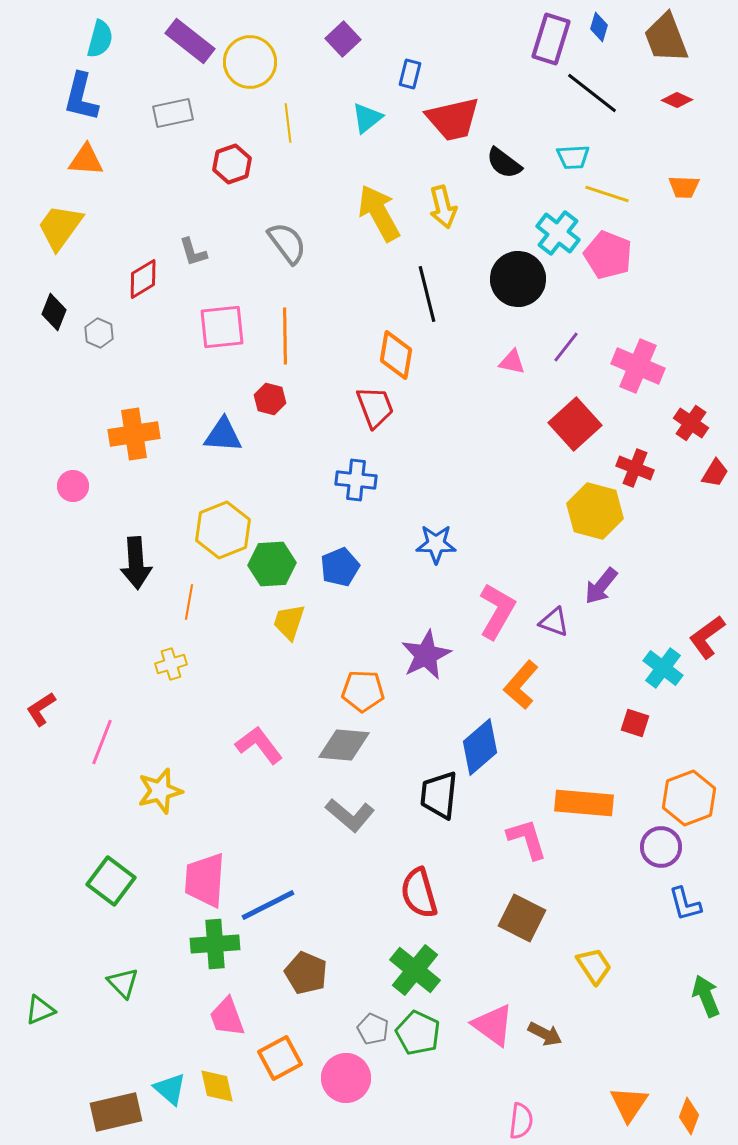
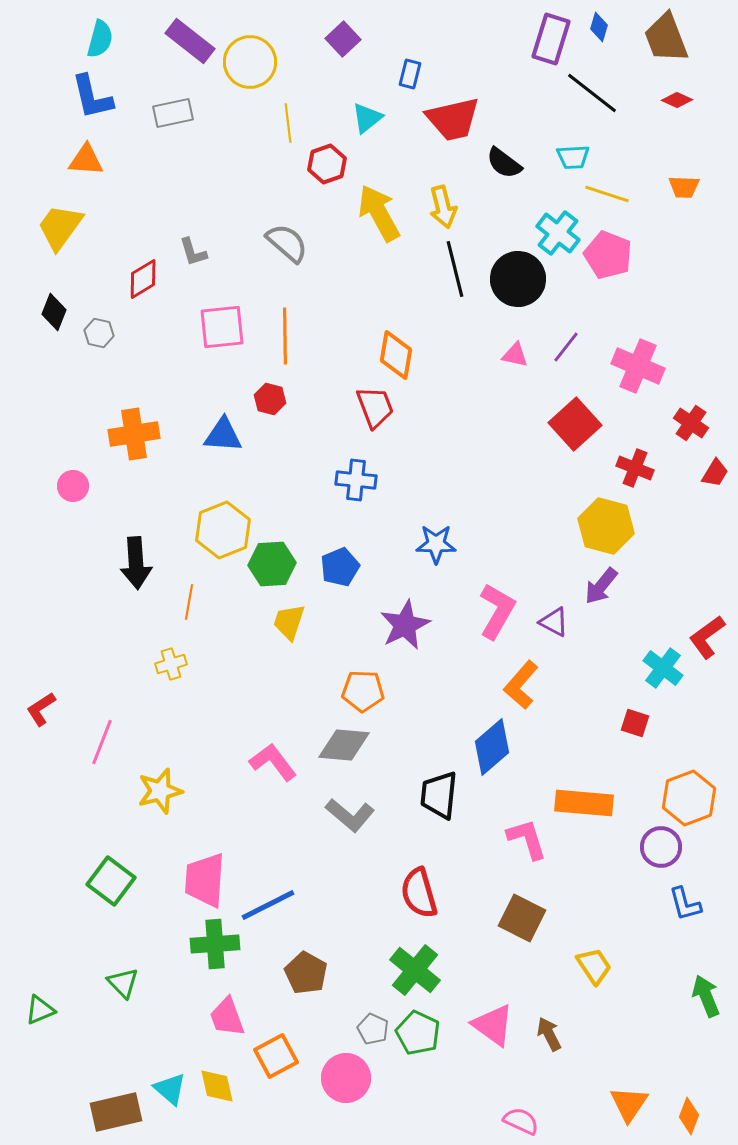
blue L-shape at (81, 97): moved 11 px right; rotated 27 degrees counterclockwise
red hexagon at (232, 164): moved 95 px right
gray semicircle at (287, 243): rotated 12 degrees counterclockwise
black line at (427, 294): moved 28 px right, 25 px up
gray hexagon at (99, 333): rotated 12 degrees counterclockwise
pink triangle at (512, 362): moved 3 px right, 7 px up
yellow hexagon at (595, 511): moved 11 px right, 15 px down
purple triangle at (554, 622): rotated 8 degrees clockwise
purple star at (426, 655): moved 21 px left, 30 px up
pink L-shape at (259, 745): moved 14 px right, 17 px down
blue diamond at (480, 747): moved 12 px right
brown pentagon at (306, 973): rotated 6 degrees clockwise
brown arrow at (545, 1034): moved 4 px right; rotated 144 degrees counterclockwise
orange square at (280, 1058): moved 4 px left, 2 px up
pink semicircle at (521, 1121): rotated 72 degrees counterclockwise
